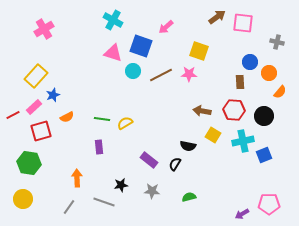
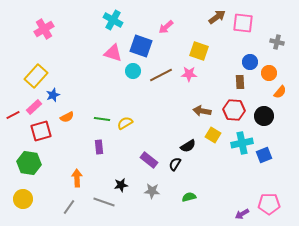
cyan cross at (243, 141): moved 1 px left, 2 px down
black semicircle at (188, 146): rotated 42 degrees counterclockwise
